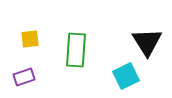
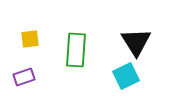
black triangle: moved 11 px left
